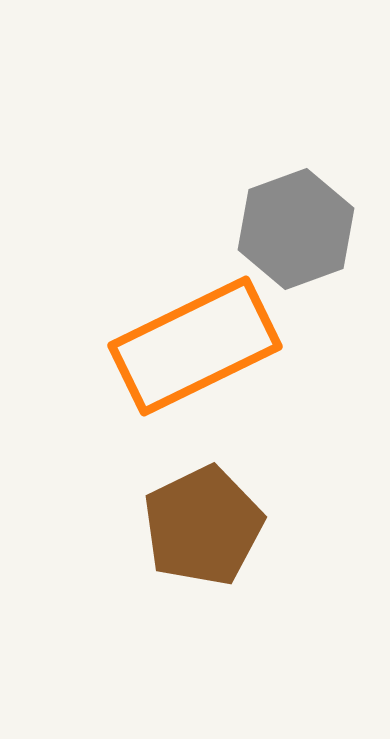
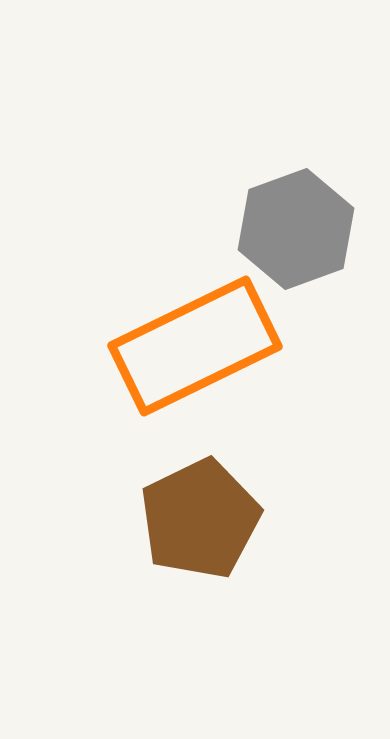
brown pentagon: moved 3 px left, 7 px up
